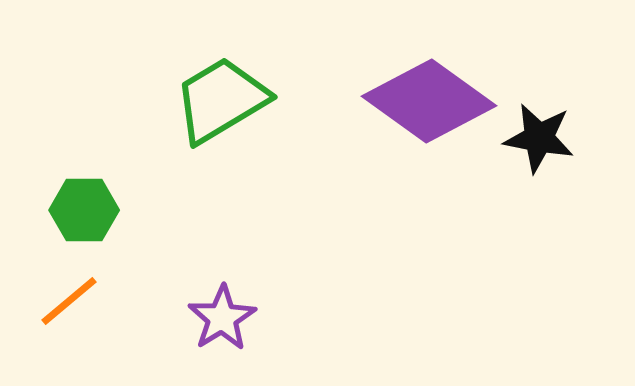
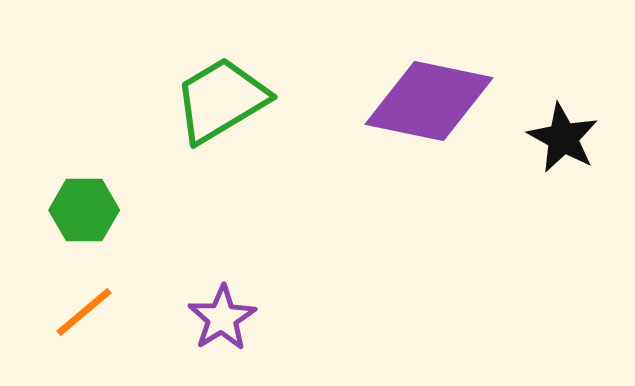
purple diamond: rotated 24 degrees counterclockwise
black star: moved 24 px right; rotated 18 degrees clockwise
orange line: moved 15 px right, 11 px down
